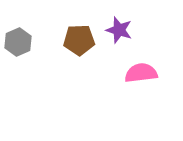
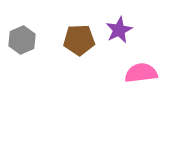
purple star: rotated 28 degrees clockwise
gray hexagon: moved 4 px right, 2 px up
